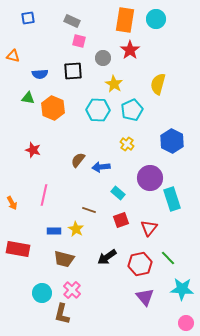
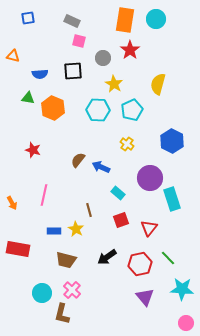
blue arrow at (101, 167): rotated 30 degrees clockwise
brown line at (89, 210): rotated 56 degrees clockwise
brown trapezoid at (64, 259): moved 2 px right, 1 px down
